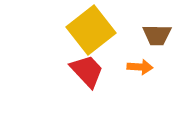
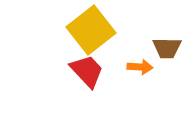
brown trapezoid: moved 10 px right, 13 px down
